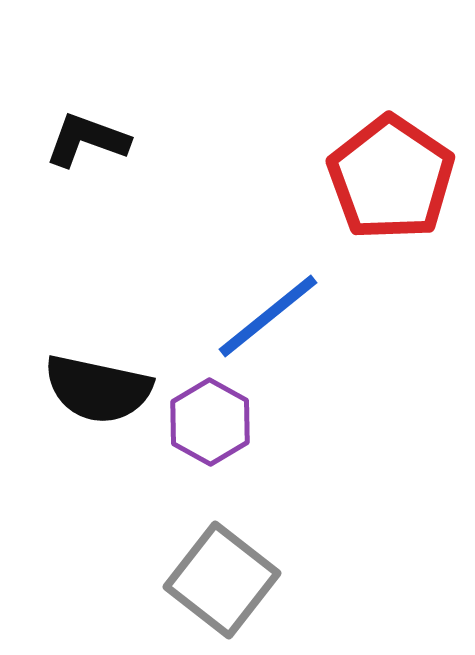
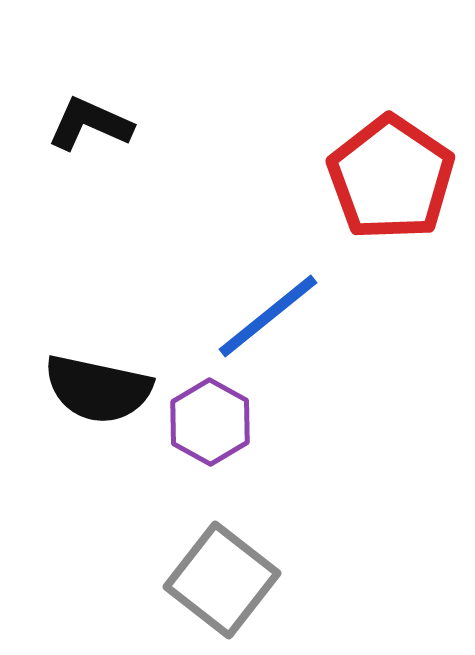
black L-shape: moved 3 px right, 16 px up; rotated 4 degrees clockwise
